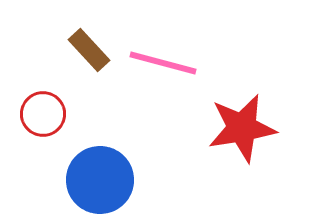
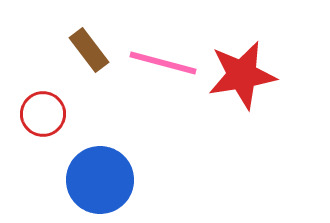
brown rectangle: rotated 6 degrees clockwise
red star: moved 53 px up
